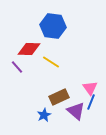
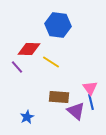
blue hexagon: moved 5 px right, 1 px up
brown rectangle: rotated 30 degrees clockwise
blue line: rotated 35 degrees counterclockwise
blue star: moved 17 px left, 2 px down
